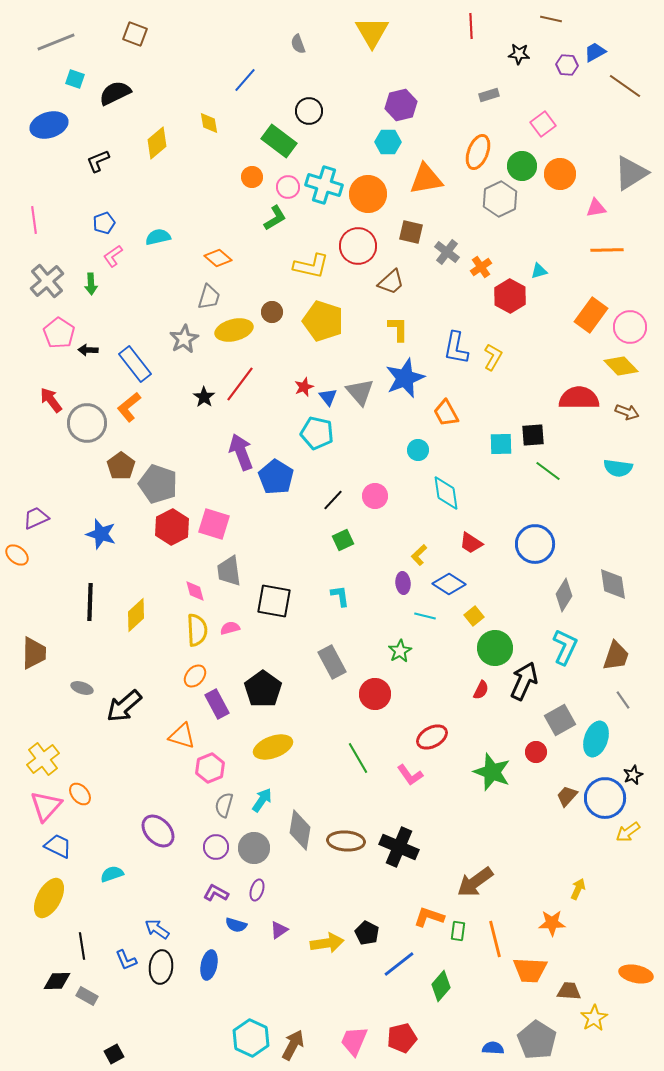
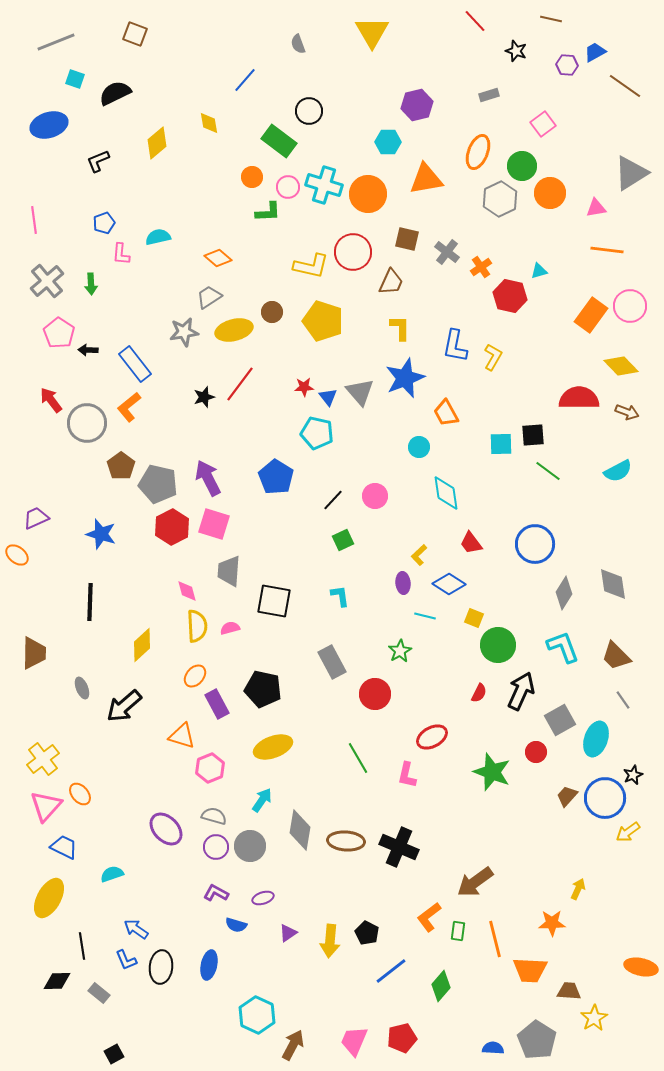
red line at (471, 26): moved 4 px right, 5 px up; rotated 40 degrees counterclockwise
black star at (519, 54): moved 3 px left, 3 px up; rotated 15 degrees clockwise
purple hexagon at (401, 105): moved 16 px right
orange circle at (560, 174): moved 10 px left, 19 px down
green L-shape at (275, 218): moved 7 px left, 6 px up; rotated 28 degrees clockwise
brown square at (411, 232): moved 4 px left, 7 px down
red circle at (358, 246): moved 5 px left, 6 px down
orange line at (607, 250): rotated 8 degrees clockwise
pink L-shape at (113, 256): moved 8 px right, 2 px up; rotated 50 degrees counterclockwise
brown trapezoid at (391, 282): rotated 24 degrees counterclockwise
red hexagon at (510, 296): rotated 16 degrees counterclockwise
gray trapezoid at (209, 297): rotated 140 degrees counterclockwise
pink circle at (630, 327): moved 21 px up
yellow L-shape at (398, 329): moved 2 px right, 1 px up
gray star at (184, 339): moved 7 px up; rotated 20 degrees clockwise
blue L-shape at (456, 348): moved 1 px left, 2 px up
red star at (304, 387): rotated 18 degrees clockwise
black star at (204, 397): rotated 20 degrees clockwise
cyan circle at (418, 450): moved 1 px right, 3 px up
purple arrow at (241, 452): moved 33 px left, 26 px down; rotated 6 degrees counterclockwise
cyan semicircle at (618, 468): moved 3 px down; rotated 36 degrees counterclockwise
gray pentagon at (158, 484): rotated 6 degrees counterclockwise
red trapezoid at (471, 543): rotated 20 degrees clockwise
gray trapezoid at (229, 571): rotated 12 degrees clockwise
pink diamond at (195, 591): moved 8 px left
gray diamond at (564, 595): moved 2 px up
yellow diamond at (136, 615): moved 6 px right, 30 px down
yellow square at (474, 616): moved 2 px down; rotated 30 degrees counterclockwise
yellow semicircle at (197, 630): moved 4 px up
cyan L-shape at (565, 647): moved 2 px left; rotated 45 degrees counterclockwise
green circle at (495, 648): moved 3 px right, 3 px up
brown trapezoid at (616, 656): rotated 116 degrees clockwise
black arrow at (524, 681): moved 3 px left, 10 px down
gray ellipse at (82, 688): rotated 50 degrees clockwise
black pentagon at (263, 689): rotated 24 degrees counterclockwise
red semicircle at (481, 690): moved 2 px left, 3 px down
pink L-shape at (410, 775): moved 3 px left; rotated 48 degrees clockwise
gray semicircle at (224, 805): moved 10 px left, 11 px down; rotated 90 degrees clockwise
purple ellipse at (158, 831): moved 8 px right, 2 px up
blue trapezoid at (58, 846): moved 6 px right, 1 px down
gray circle at (254, 848): moved 4 px left, 2 px up
purple ellipse at (257, 890): moved 6 px right, 8 px down; rotated 55 degrees clockwise
orange L-shape at (429, 917): rotated 56 degrees counterclockwise
blue arrow at (157, 929): moved 21 px left
purple triangle at (279, 930): moved 9 px right, 3 px down
yellow arrow at (327, 943): moved 3 px right, 2 px up; rotated 104 degrees clockwise
blue line at (399, 964): moved 8 px left, 7 px down
orange ellipse at (636, 974): moved 5 px right, 7 px up
gray rectangle at (87, 996): moved 12 px right, 3 px up; rotated 10 degrees clockwise
cyan hexagon at (251, 1038): moved 6 px right, 23 px up
